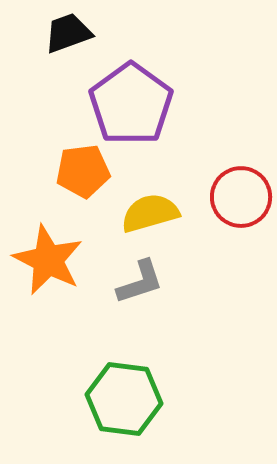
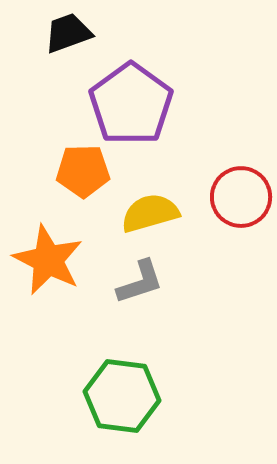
orange pentagon: rotated 6 degrees clockwise
green hexagon: moved 2 px left, 3 px up
